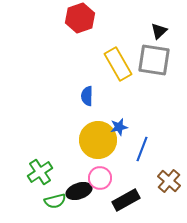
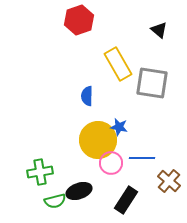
red hexagon: moved 1 px left, 2 px down
black triangle: moved 1 px up; rotated 36 degrees counterclockwise
gray square: moved 2 px left, 23 px down
blue star: rotated 24 degrees clockwise
blue line: moved 9 px down; rotated 70 degrees clockwise
green cross: rotated 25 degrees clockwise
pink circle: moved 11 px right, 15 px up
black rectangle: rotated 28 degrees counterclockwise
